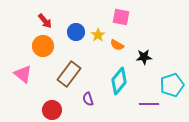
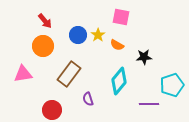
blue circle: moved 2 px right, 3 px down
pink triangle: rotated 48 degrees counterclockwise
